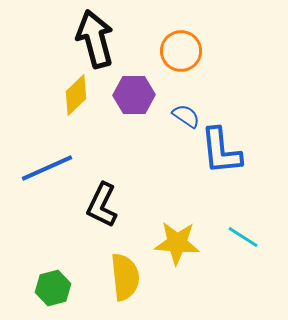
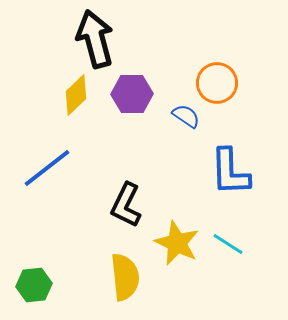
orange circle: moved 36 px right, 32 px down
purple hexagon: moved 2 px left, 1 px up
blue L-shape: moved 9 px right, 21 px down; rotated 4 degrees clockwise
blue line: rotated 14 degrees counterclockwise
black L-shape: moved 24 px right
cyan line: moved 15 px left, 7 px down
yellow star: rotated 21 degrees clockwise
green hexagon: moved 19 px left, 3 px up; rotated 8 degrees clockwise
